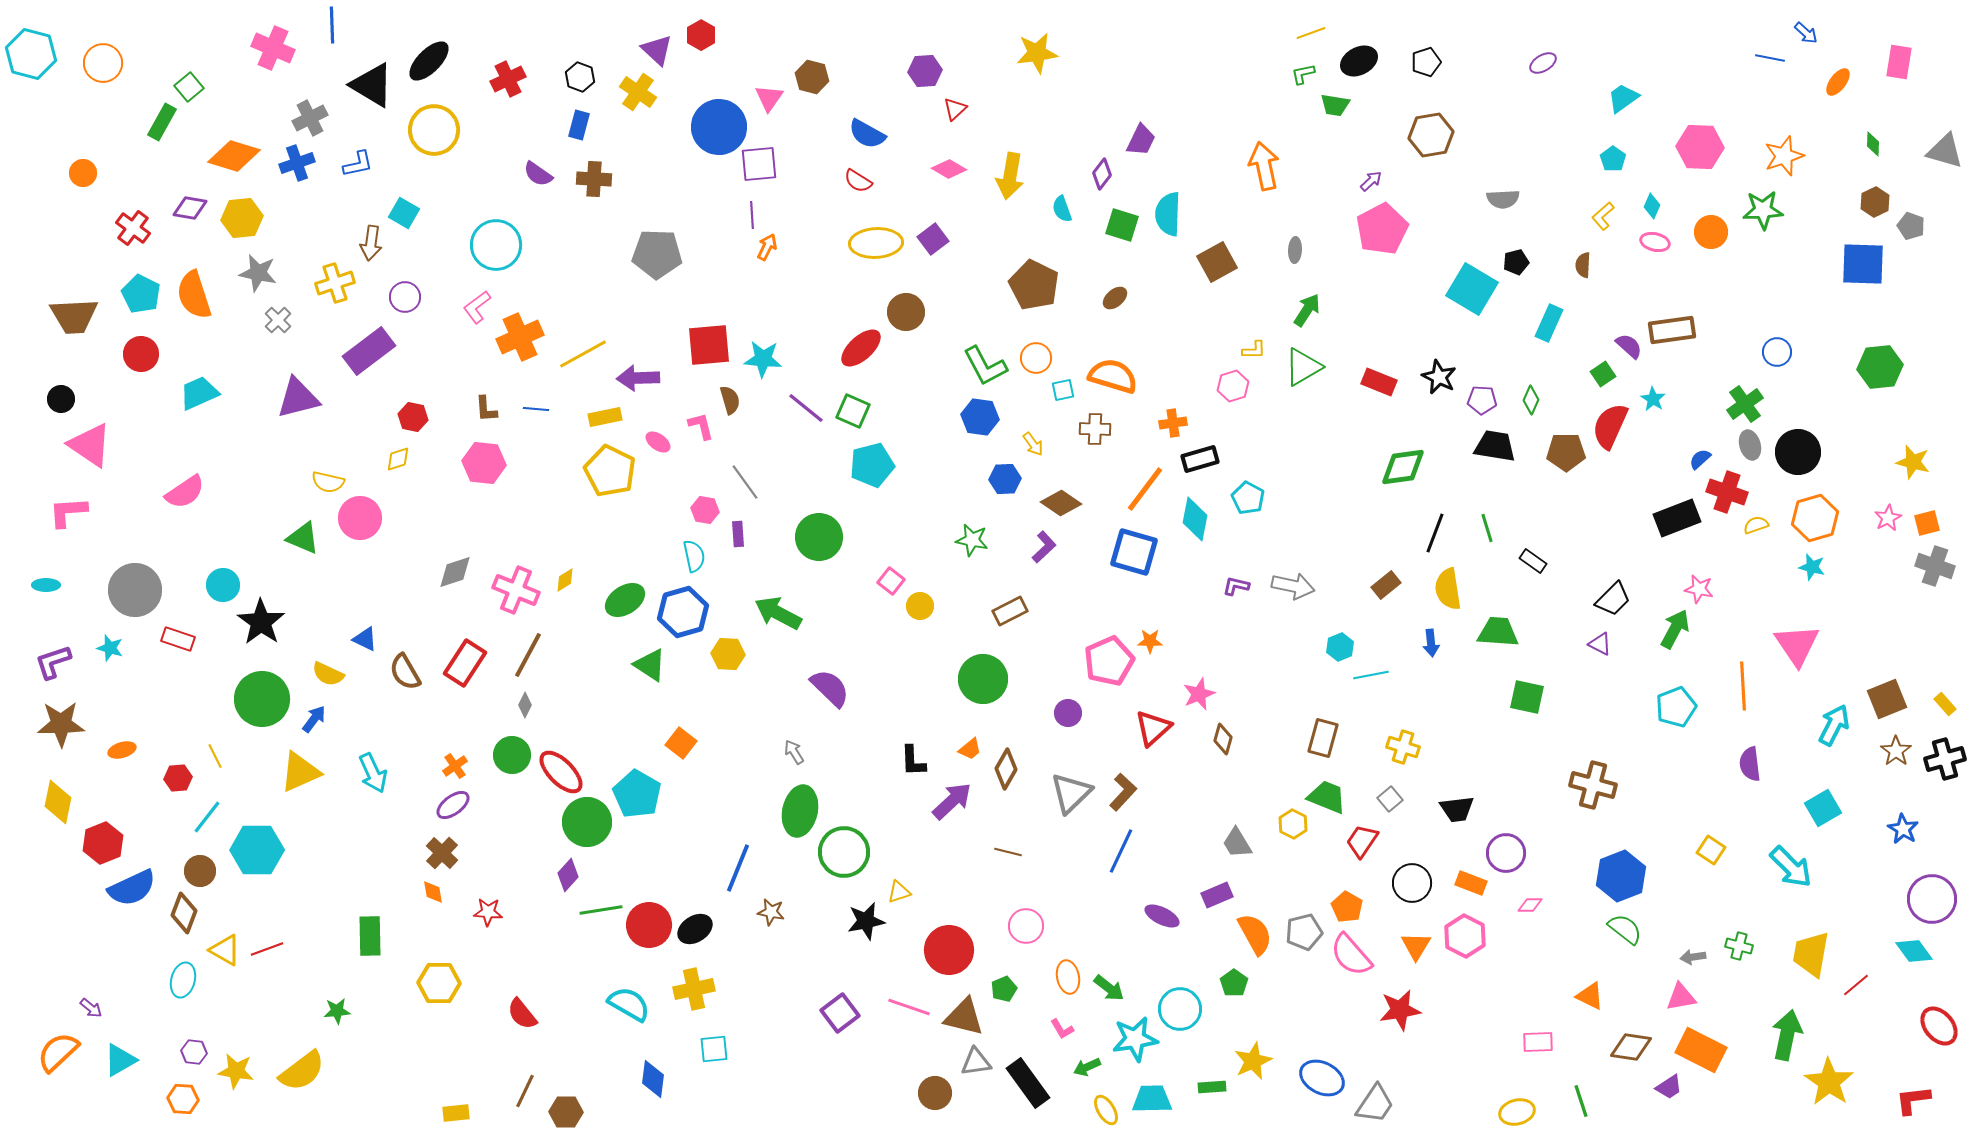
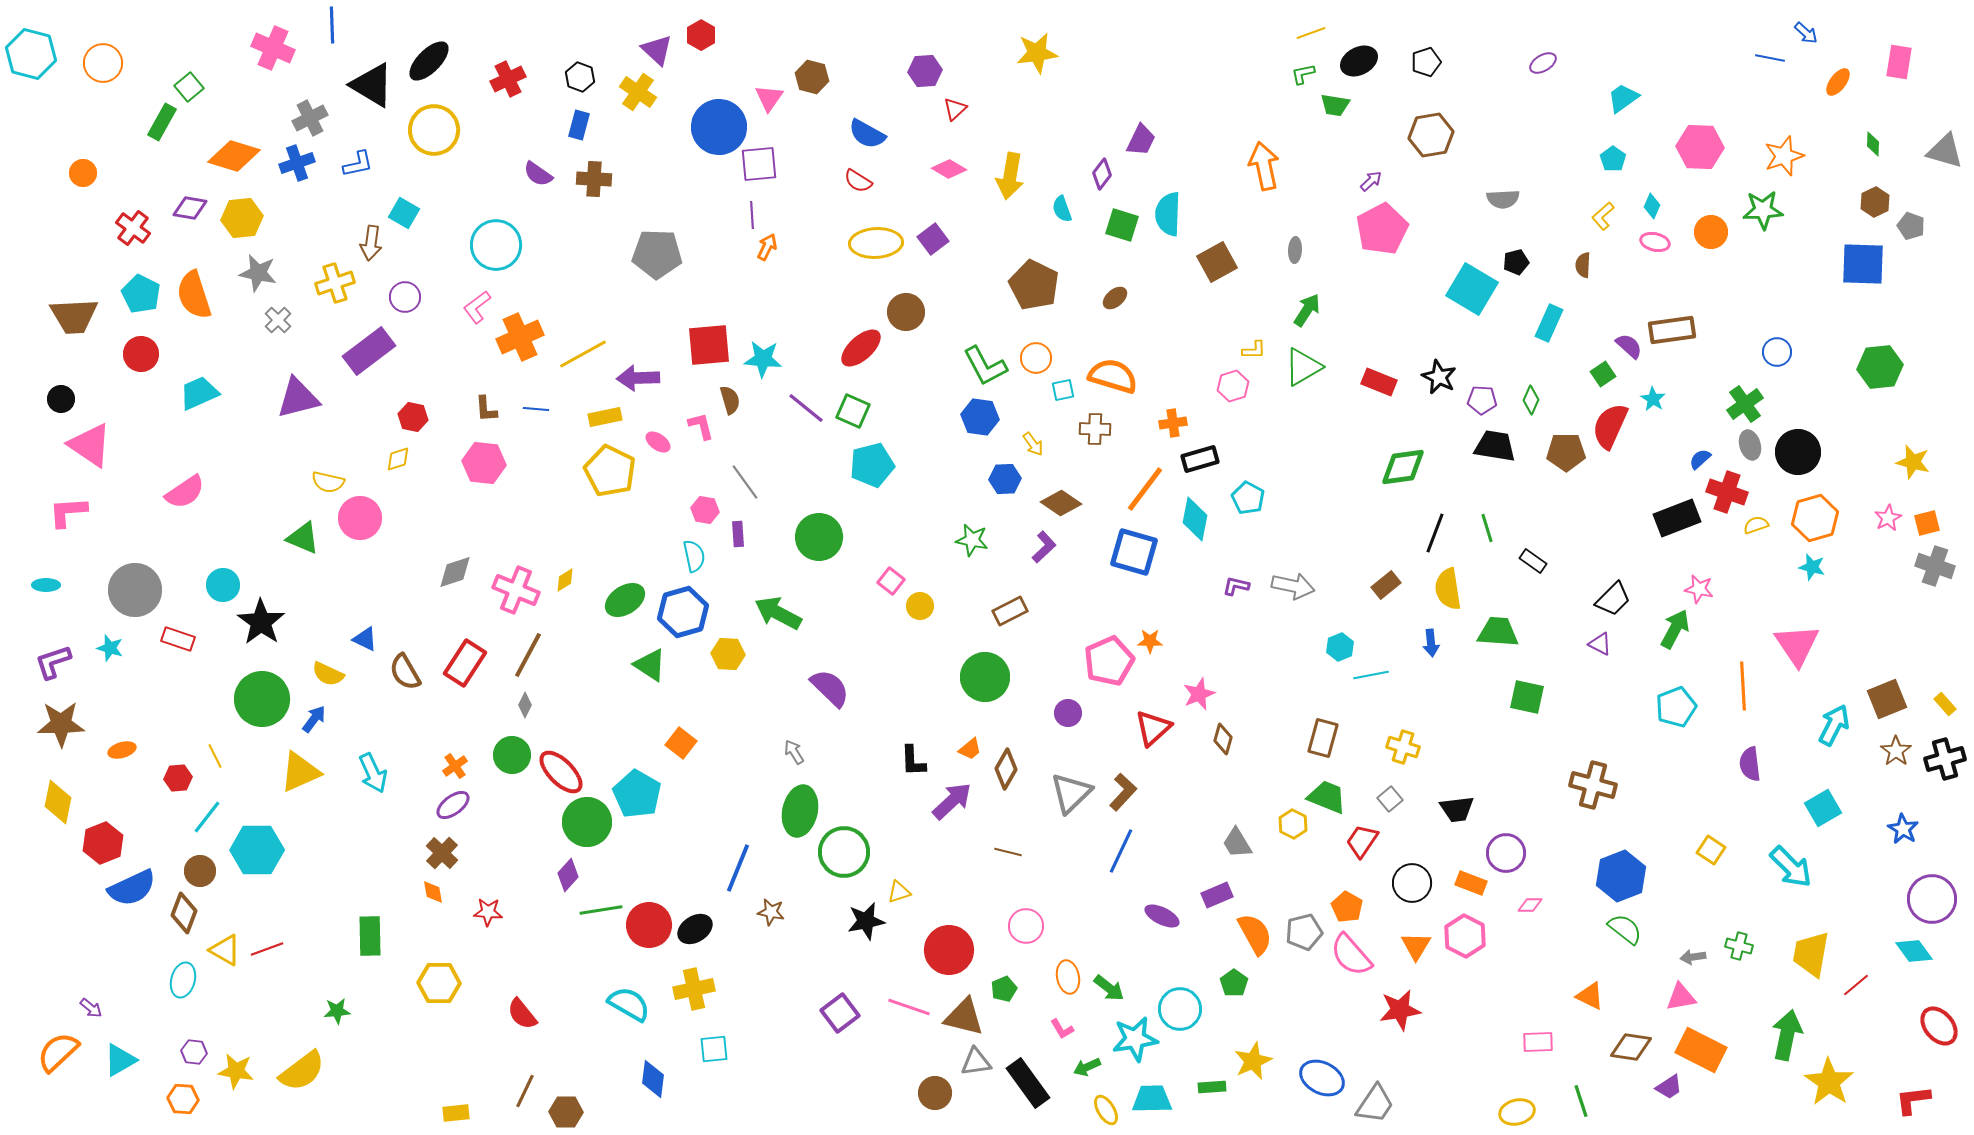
green circle at (983, 679): moved 2 px right, 2 px up
